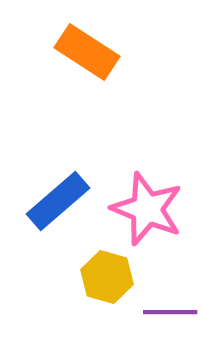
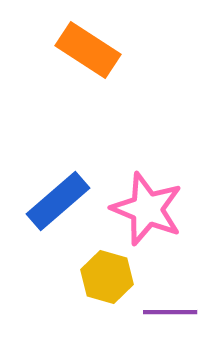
orange rectangle: moved 1 px right, 2 px up
